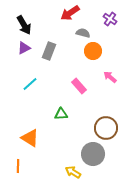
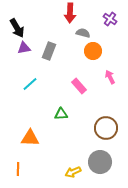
red arrow: rotated 54 degrees counterclockwise
black arrow: moved 7 px left, 3 px down
purple triangle: rotated 16 degrees clockwise
pink arrow: rotated 24 degrees clockwise
orange triangle: rotated 30 degrees counterclockwise
gray circle: moved 7 px right, 8 px down
orange line: moved 3 px down
yellow arrow: rotated 56 degrees counterclockwise
